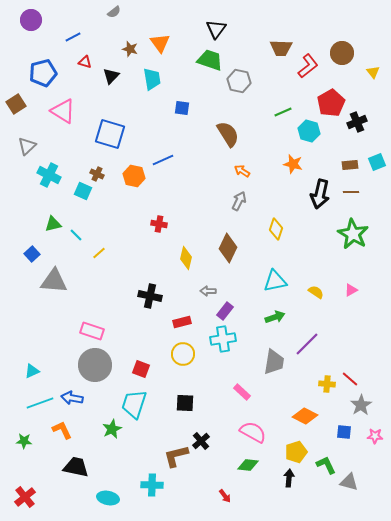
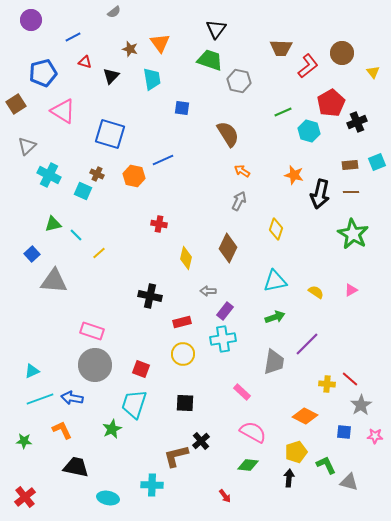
orange star at (293, 164): moved 1 px right, 11 px down
cyan line at (40, 403): moved 4 px up
